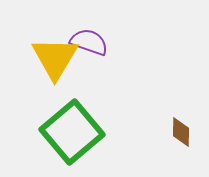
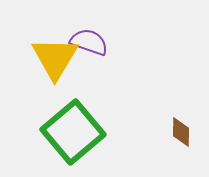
green square: moved 1 px right
